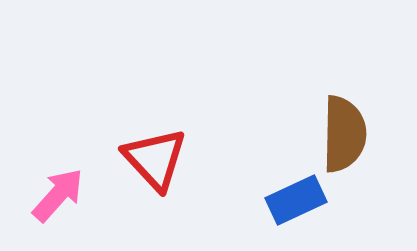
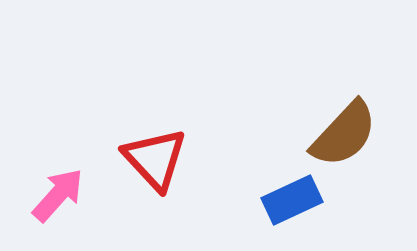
brown semicircle: rotated 42 degrees clockwise
blue rectangle: moved 4 px left
